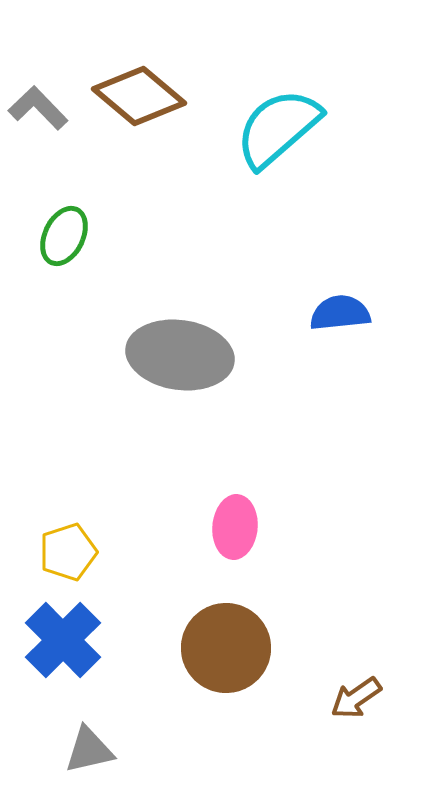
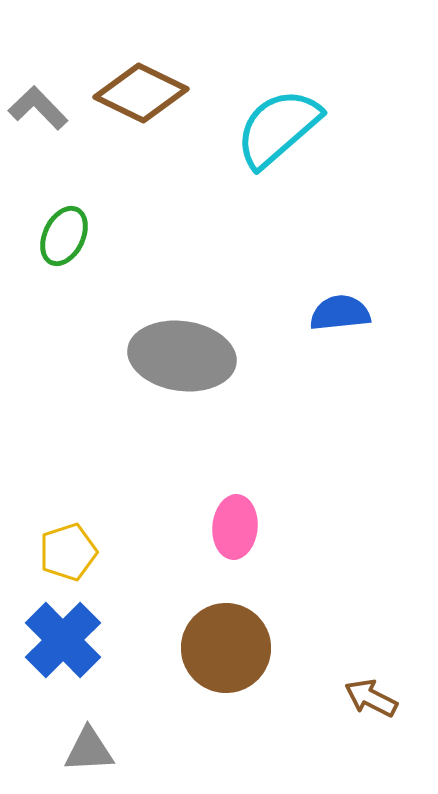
brown diamond: moved 2 px right, 3 px up; rotated 14 degrees counterclockwise
gray ellipse: moved 2 px right, 1 px down
brown arrow: moved 15 px right; rotated 62 degrees clockwise
gray triangle: rotated 10 degrees clockwise
